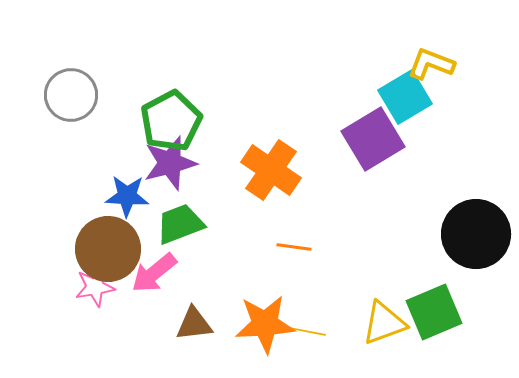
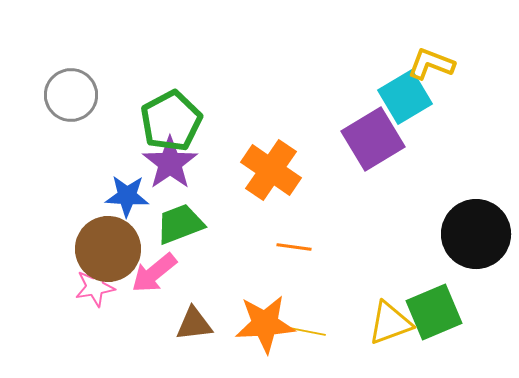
purple star: rotated 20 degrees counterclockwise
yellow triangle: moved 6 px right
